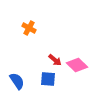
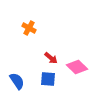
red arrow: moved 4 px left, 2 px up
pink diamond: moved 2 px down
